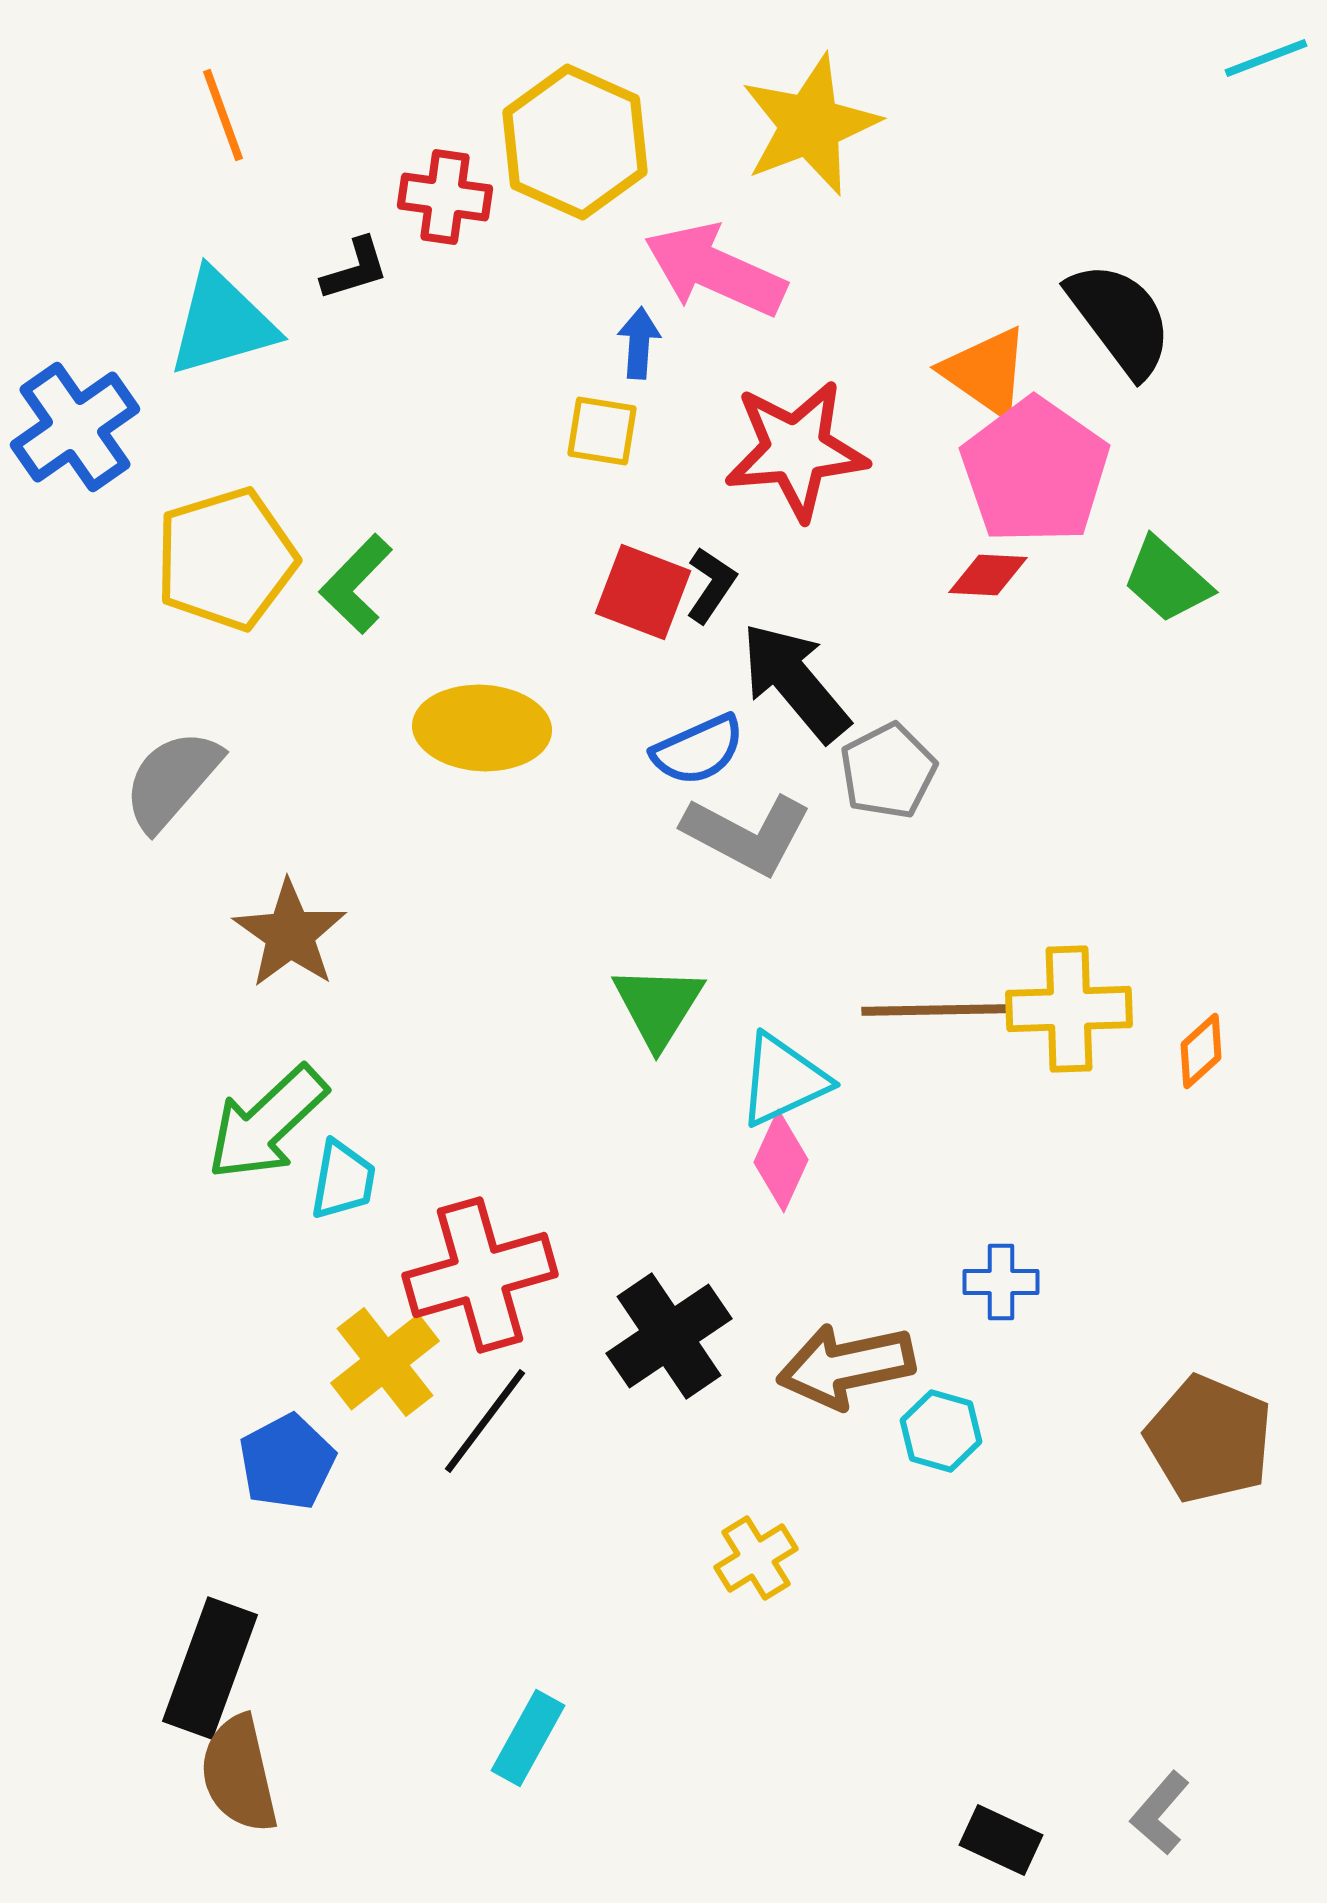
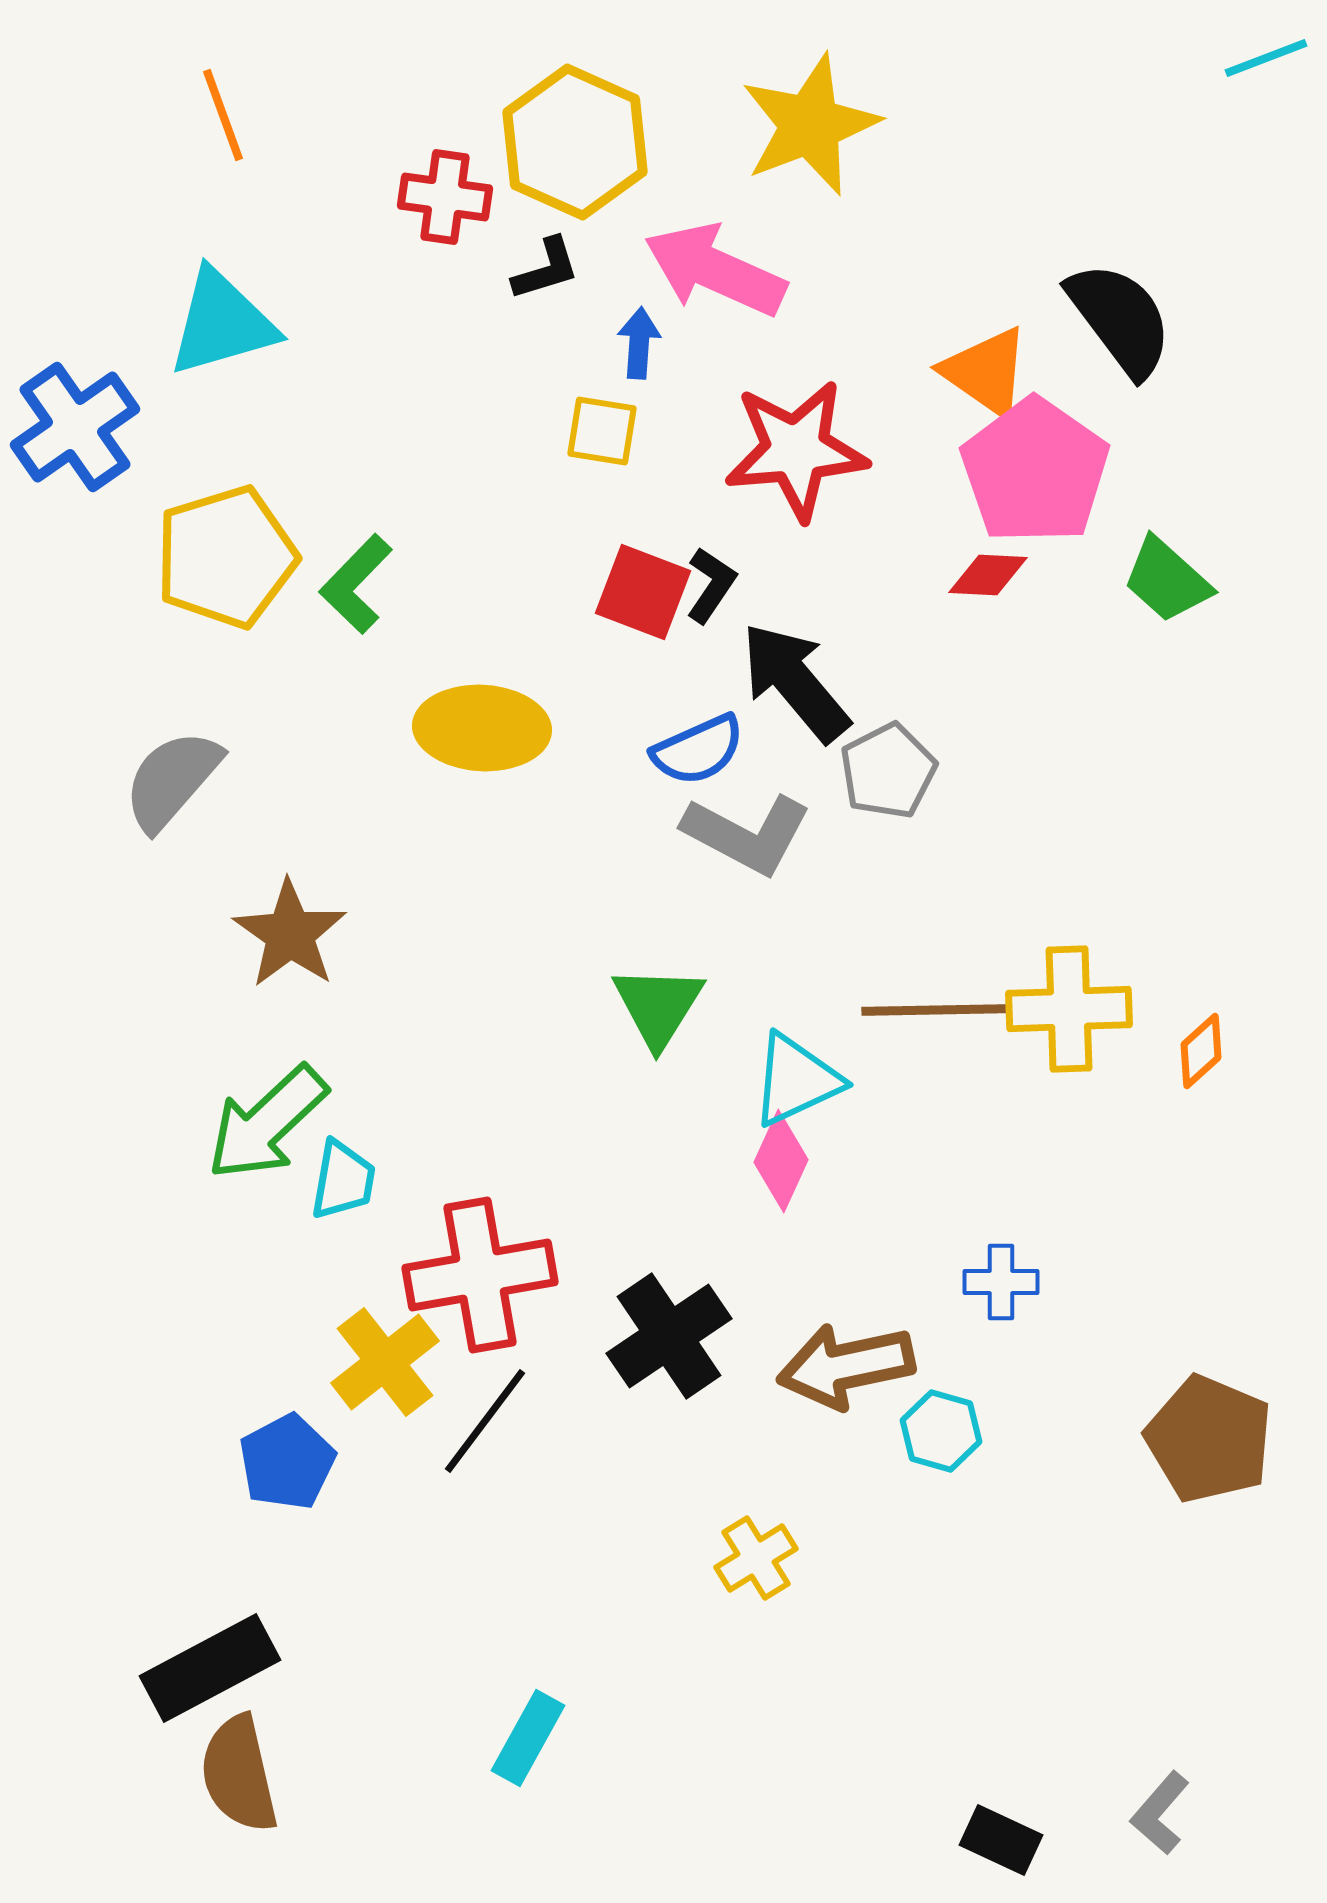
black L-shape at (355, 269): moved 191 px right
yellow pentagon at (226, 559): moved 2 px up
cyan triangle at (783, 1080): moved 13 px right
red cross at (480, 1275): rotated 6 degrees clockwise
black rectangle at (210, 1668): rotated 42 degrees clockwise
